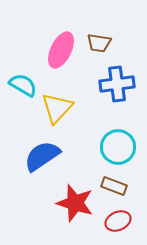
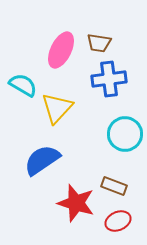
blue cross: moved 8 px left, 5 px up
cyan circle: moved 7 px right, 13 px up
blue semicircle: moved 4 px down
red star: moved 1 px right
